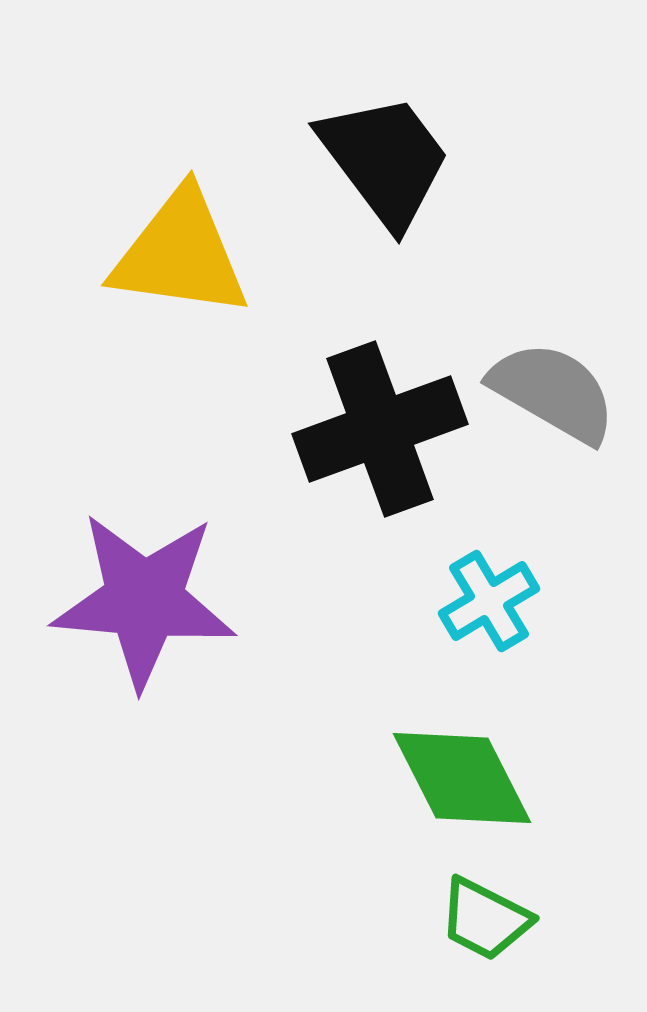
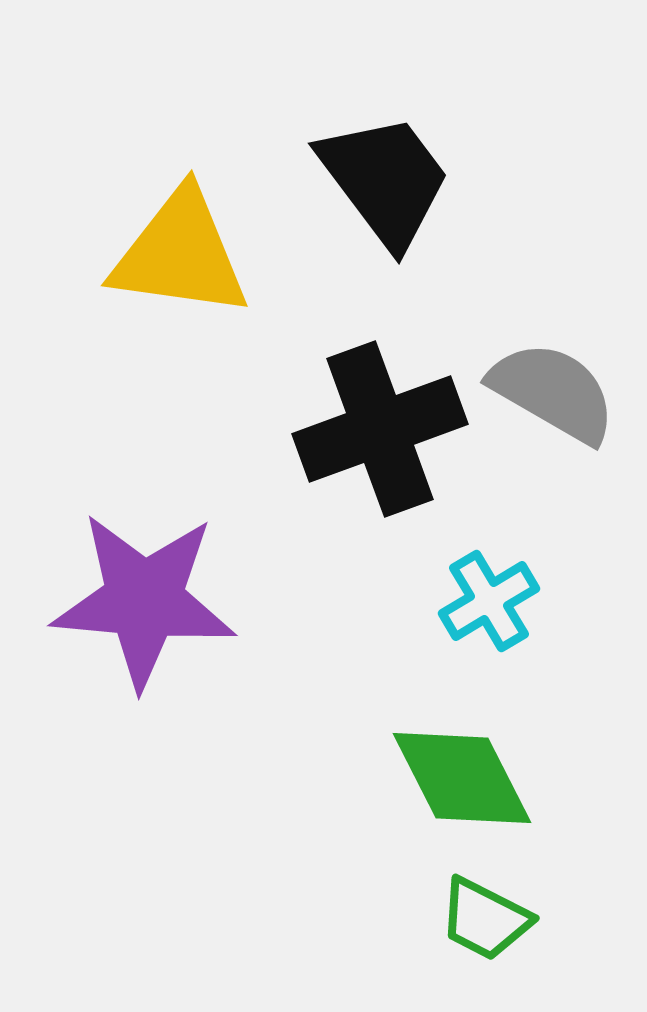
black trapezoid: moved 20 px down
